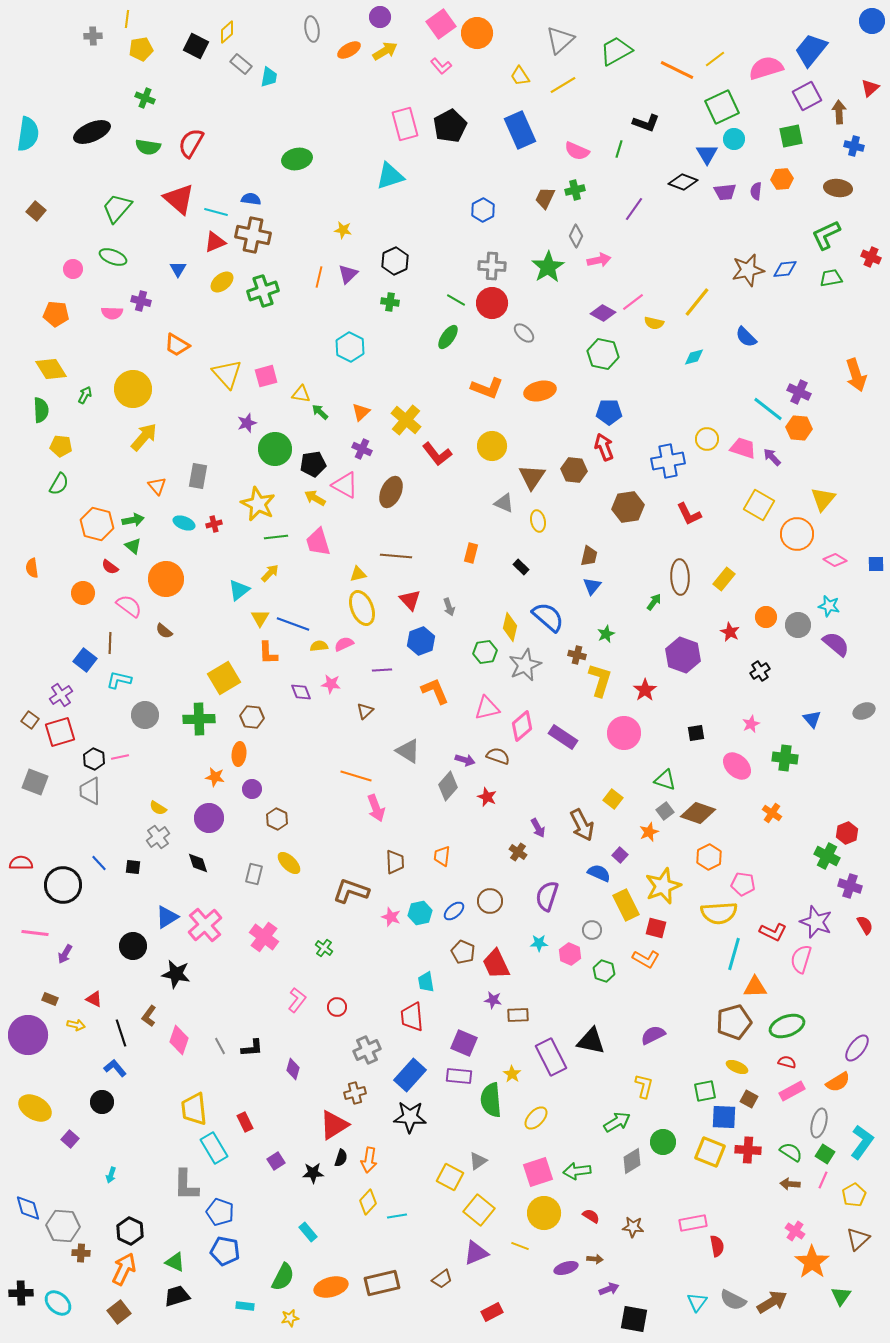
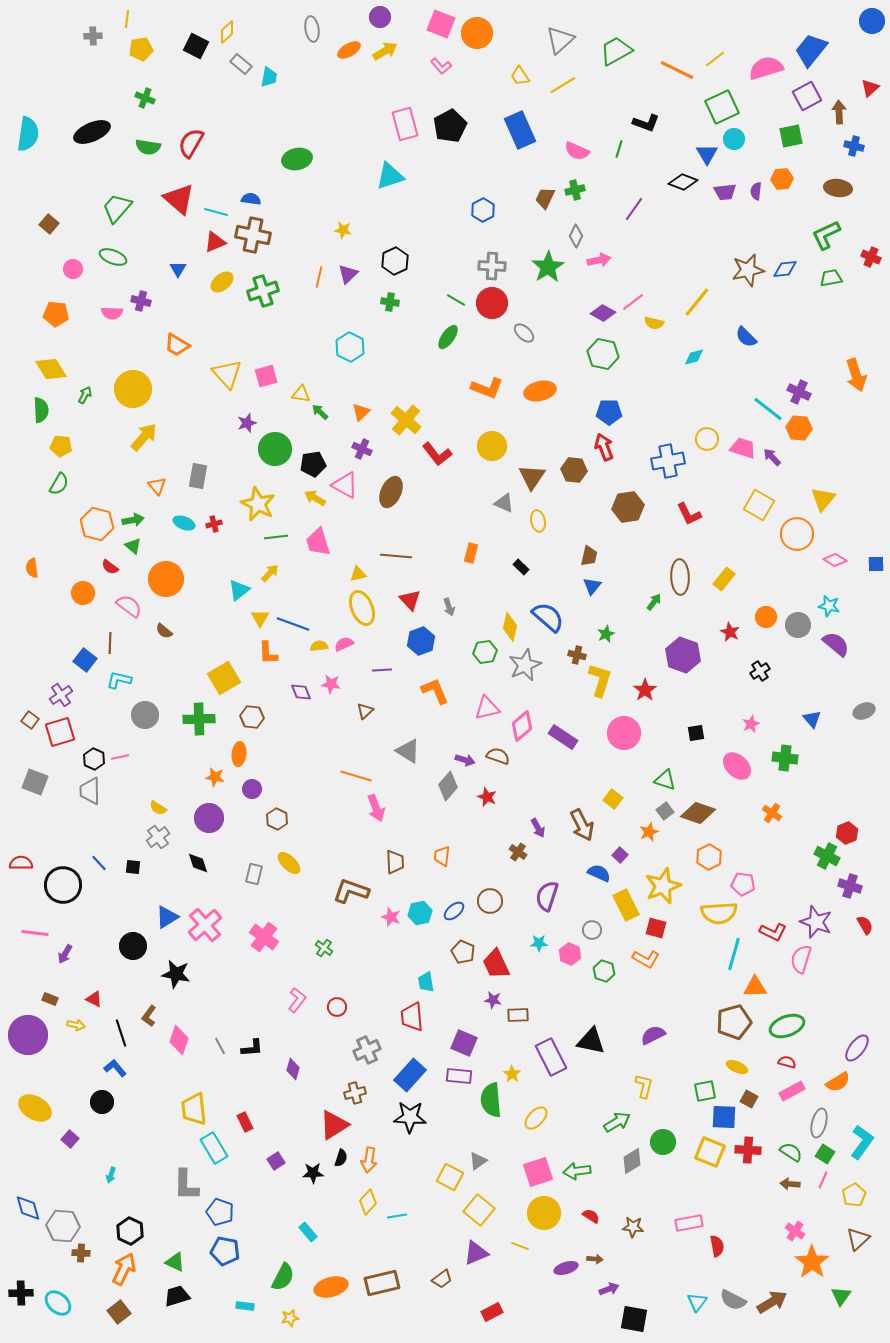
pink square at (441, 24): rotated 32 degrees counterclockwise
brown square at (36, 211): moved 13 px right, 13 px down
pink rectangle at (693, 1223): moved 4 px left
